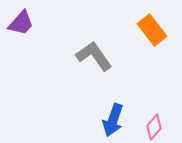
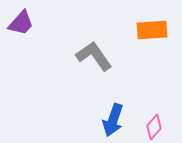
orange rectangle: rotated 56 degrees counterclockwise
